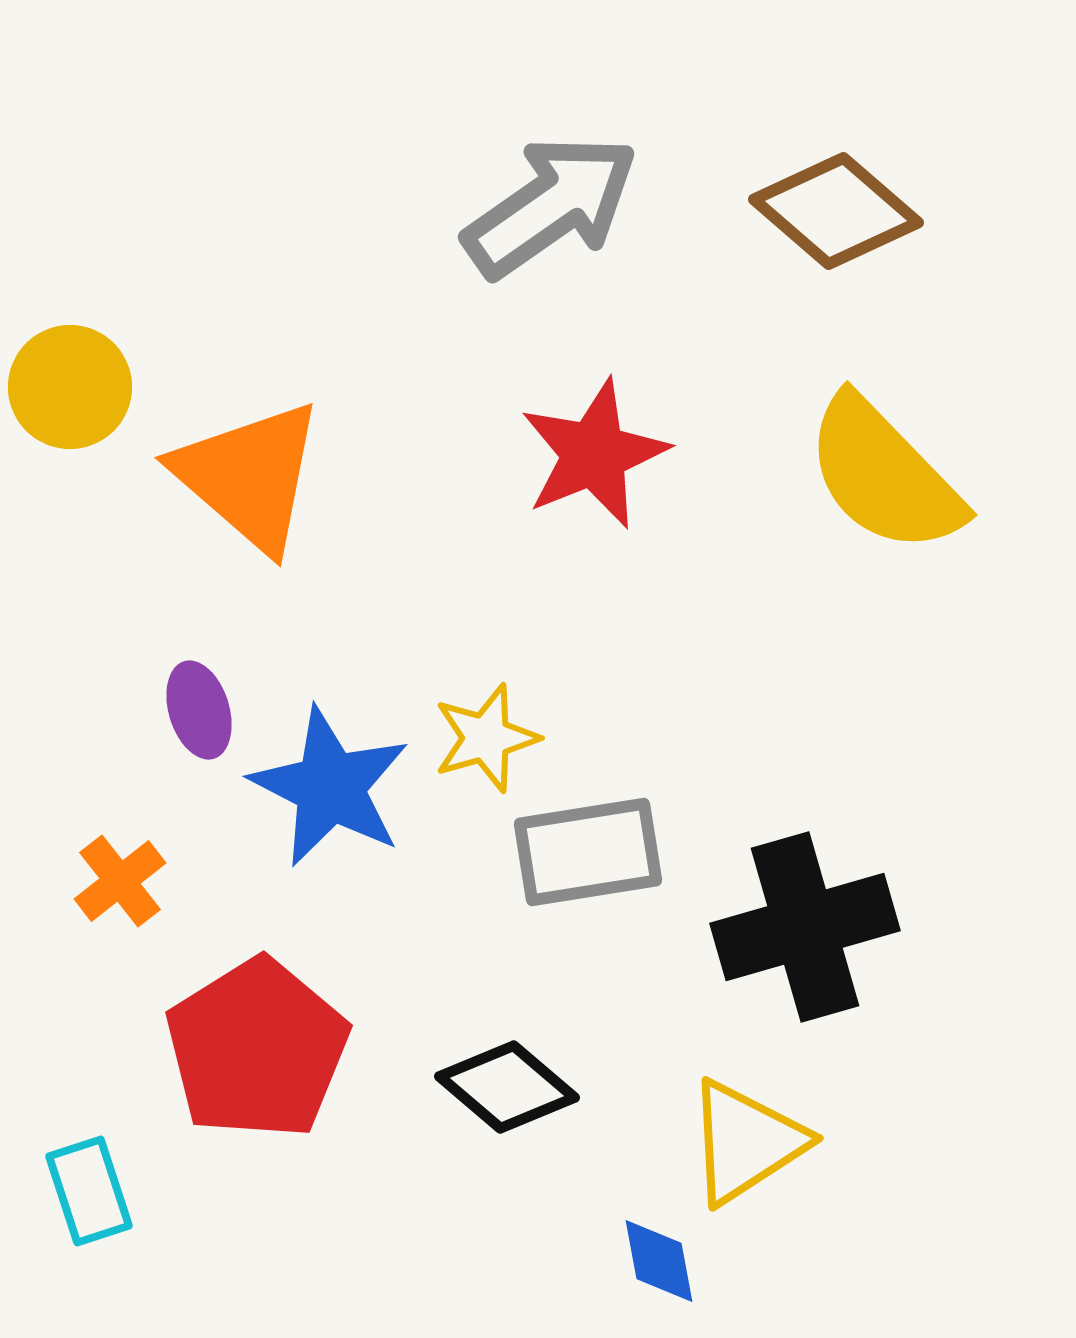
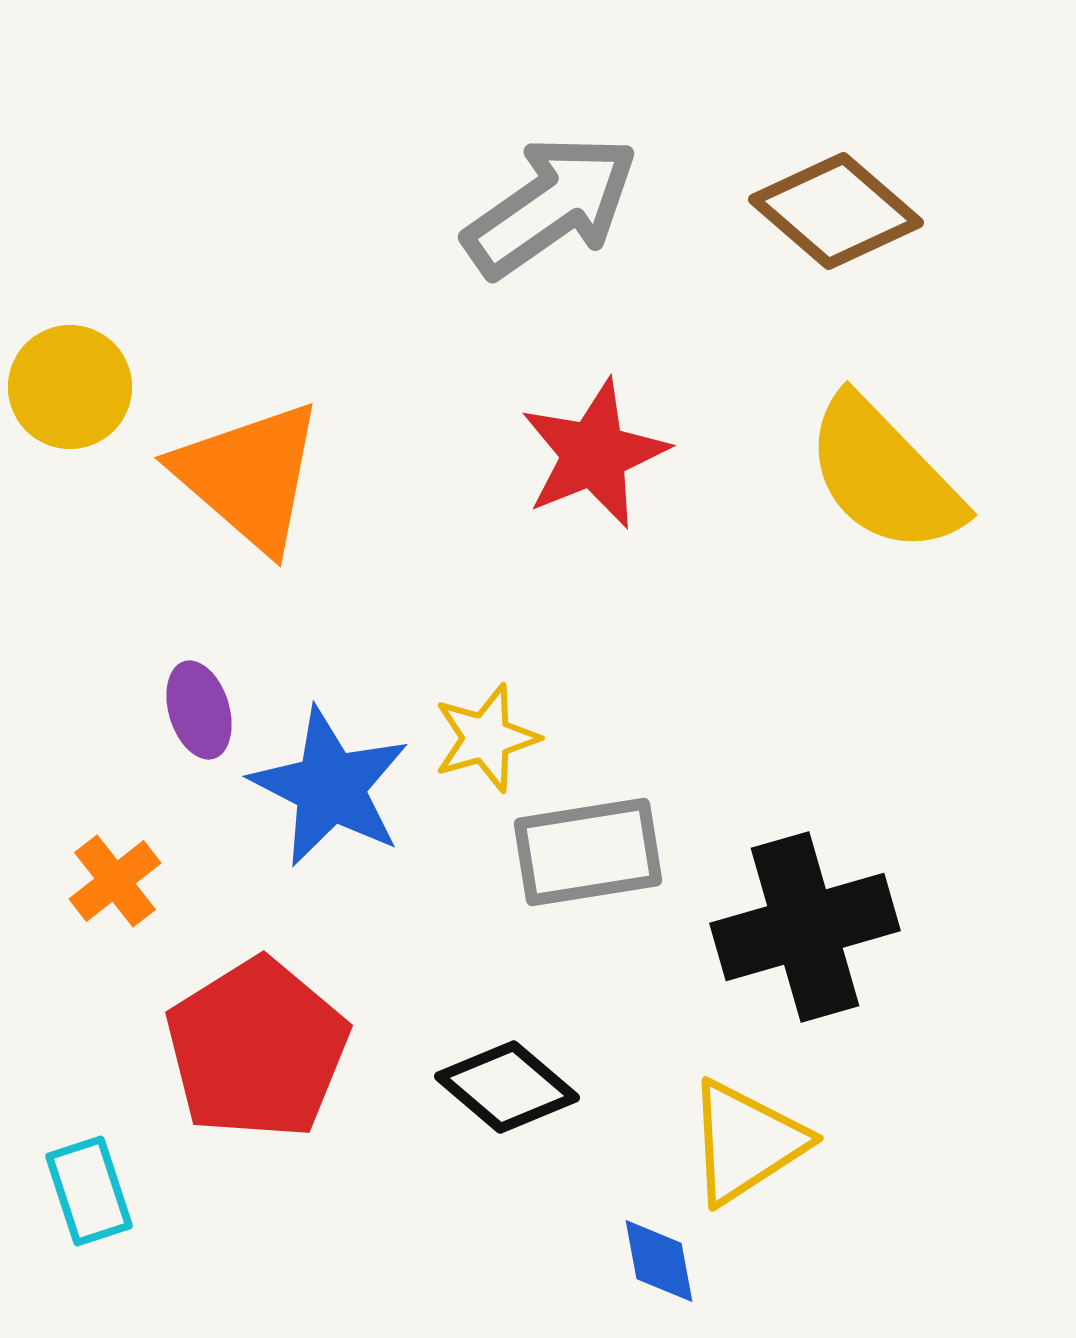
orange cross: moved 5 px left
